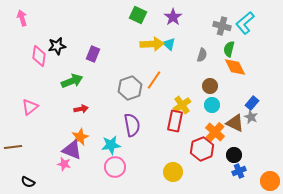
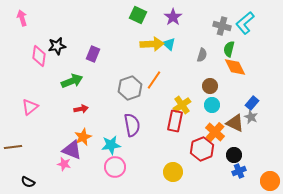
orange star: moved 3 px right
